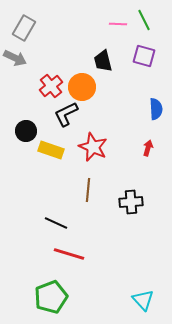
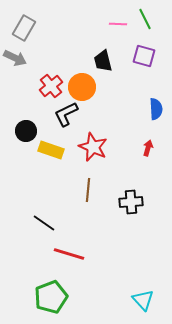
green line: moved 1 px right, 1 px up
black line: moved 12 px left; rotated 10 degrees clockwise
